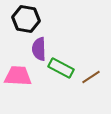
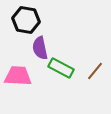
black hexagon: moved 1 px down
purple semicircle: moved 1 px right, 1 px up; rotated 10 degrees counterclockwise
brown line: moved 4 px right, 6 px up; rotated 18 degrees counterclockwise
